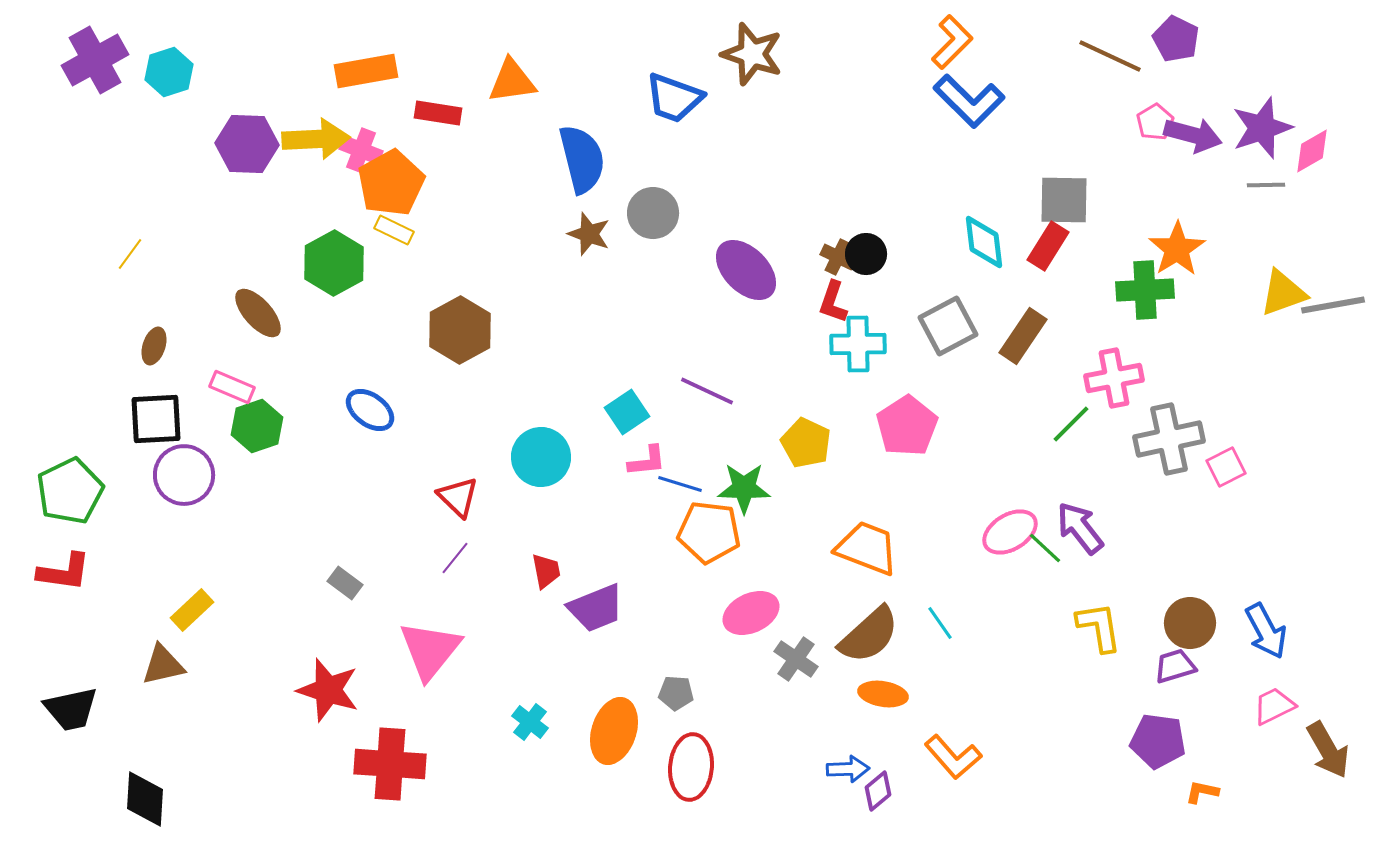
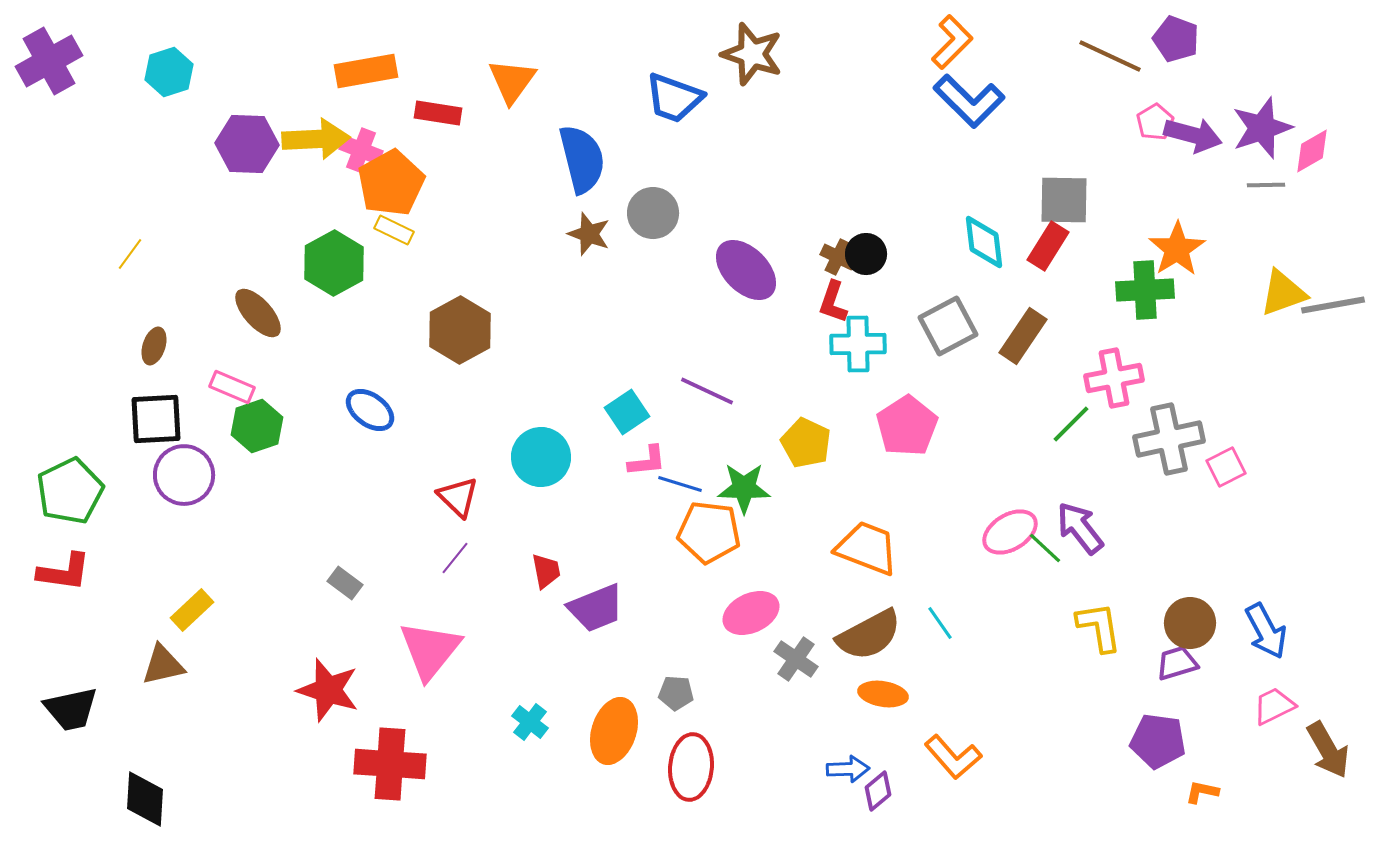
purple pentagon at (1176, 39): rotated 6 degrees counterclockwise
purple cross at (95, 60): moved 46 px left, 1 px down
orange triangle at (512, 81): rotated 46 degrees counterclockwise
brown semicircle at (869, 635): rotated 14 degrees clockwise
purple trapezoid at (1175, 666): moved 2 px right, 3 px up
